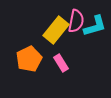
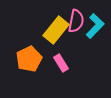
cyan L-shape: rotated 30 degrees counterclockwise
